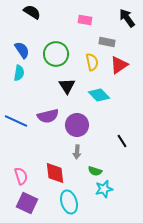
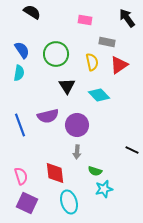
blue line: moved 4 px right, 4 px down; rotated 45 degrees clockwise
black line: moved 10 px right, 9 px down; rotated 32 degrees counterclockwise
